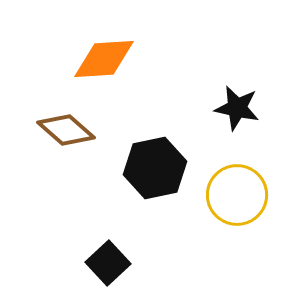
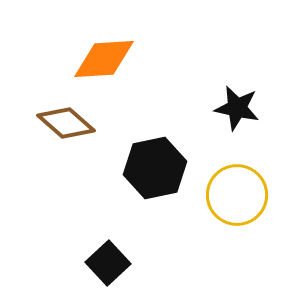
brown diamond: moved 7 px up
